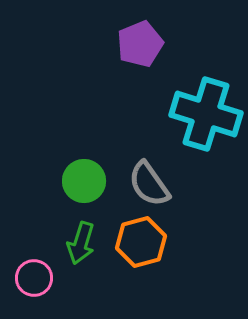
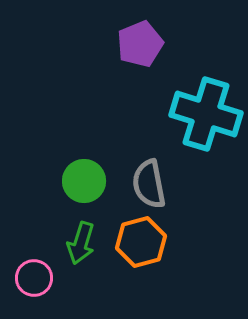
gray semicircle: rotated 24 degrees clockwise
